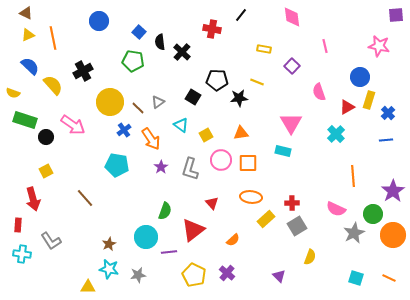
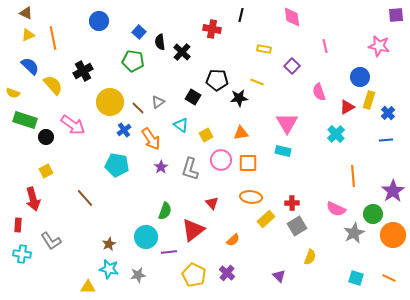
black line at (241, 15): rotated 24 degrees counterclockwise
pink triangle at (291, 123): moved 4 px left
